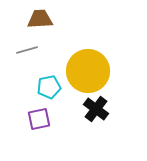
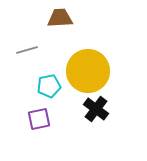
brown trapezoid: moved 20 px right, 1 px up
cyan pentagon: moved 1 px up
